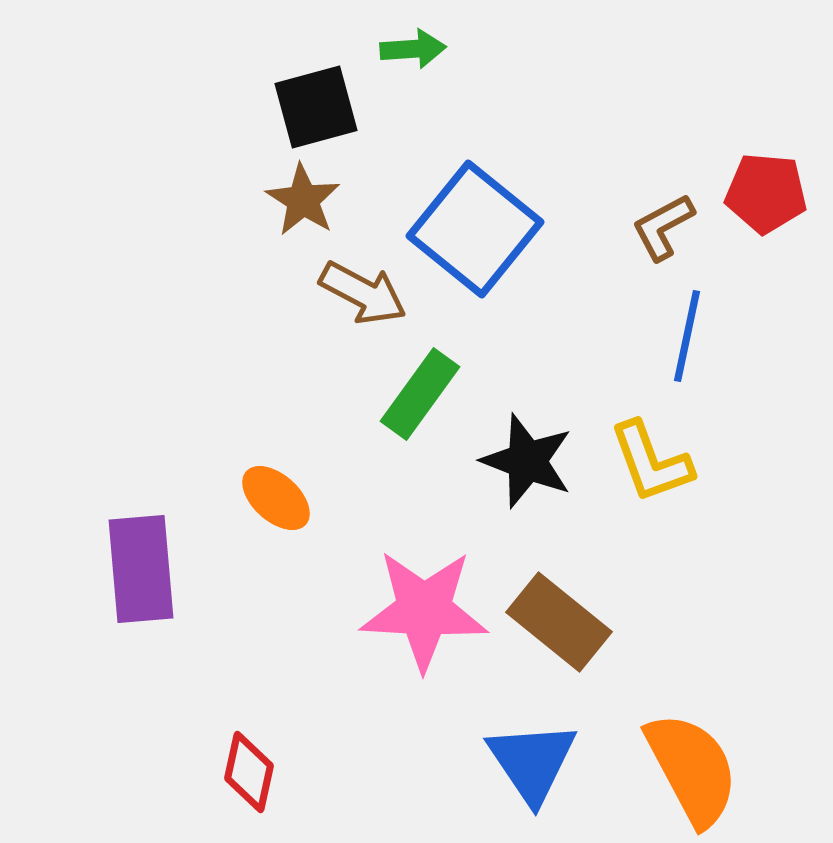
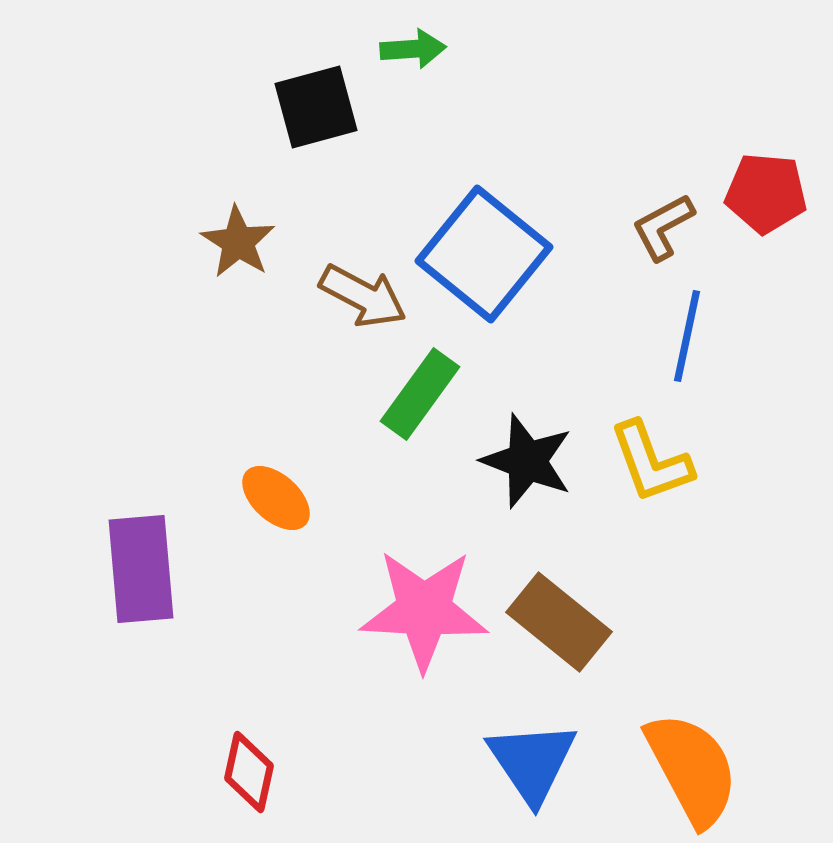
brown star: moved 65 px left, 42 px down
blue square: moved 9 px right, 25 px down
brown arrow: moved 3 px down
